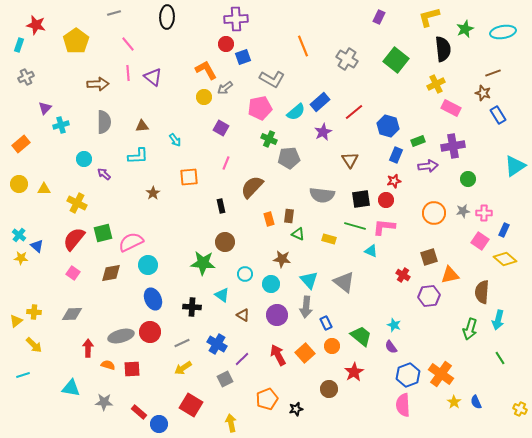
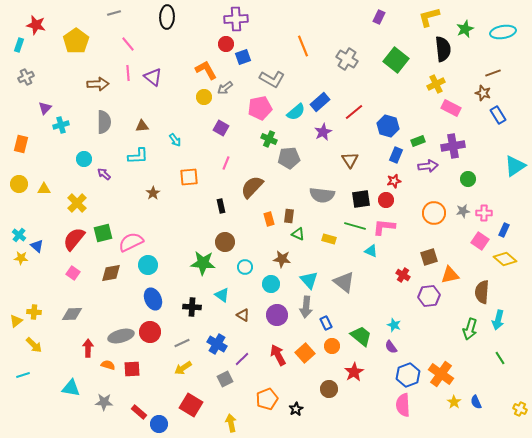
orange rectangle at (21, 144): rotated 36 degrees counterclockwise
yellow cross at (77, 203): rotated 18 degrees clockwise
cyan circle at (245, 274): moved 7 px up
black star at (296, 409): rotated 16 degrees counterclockwise
